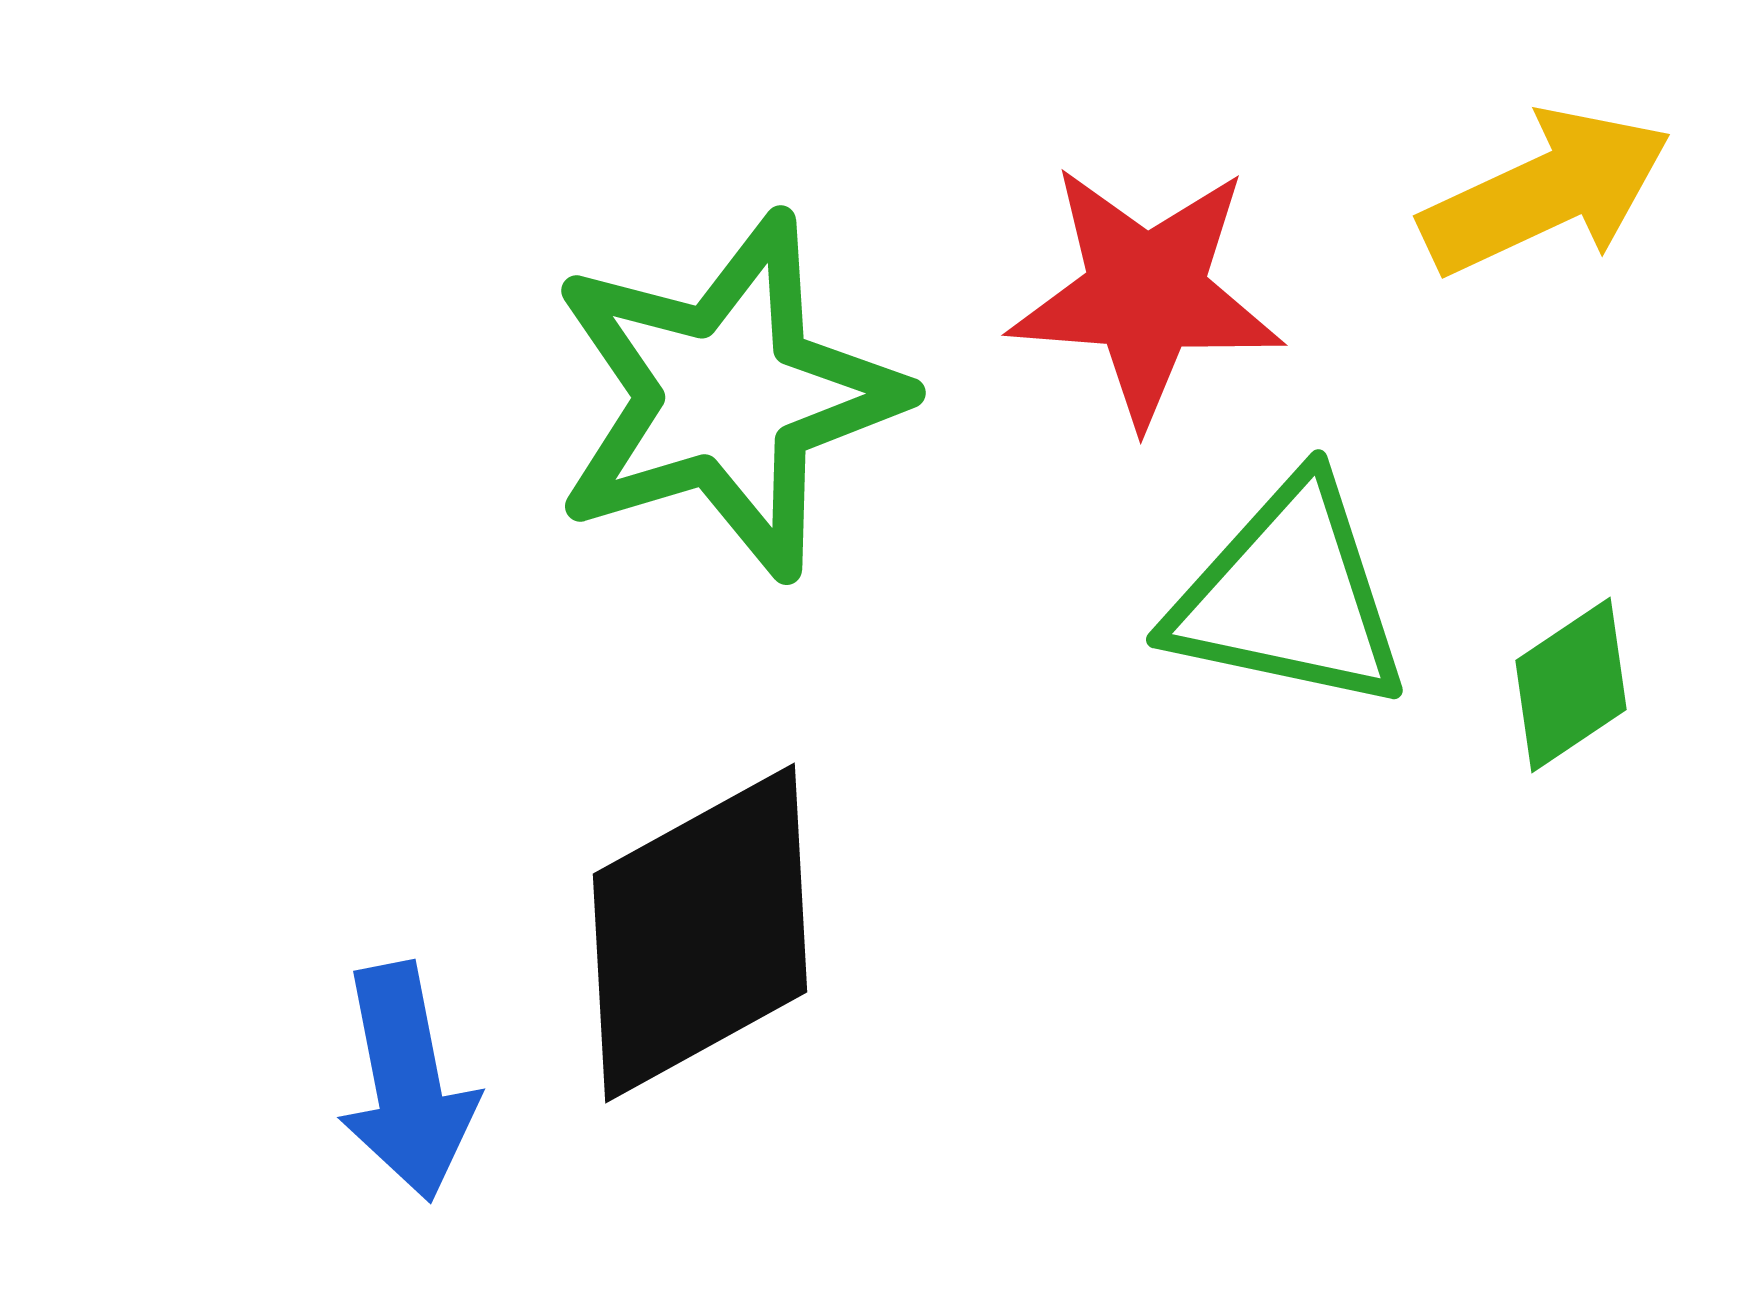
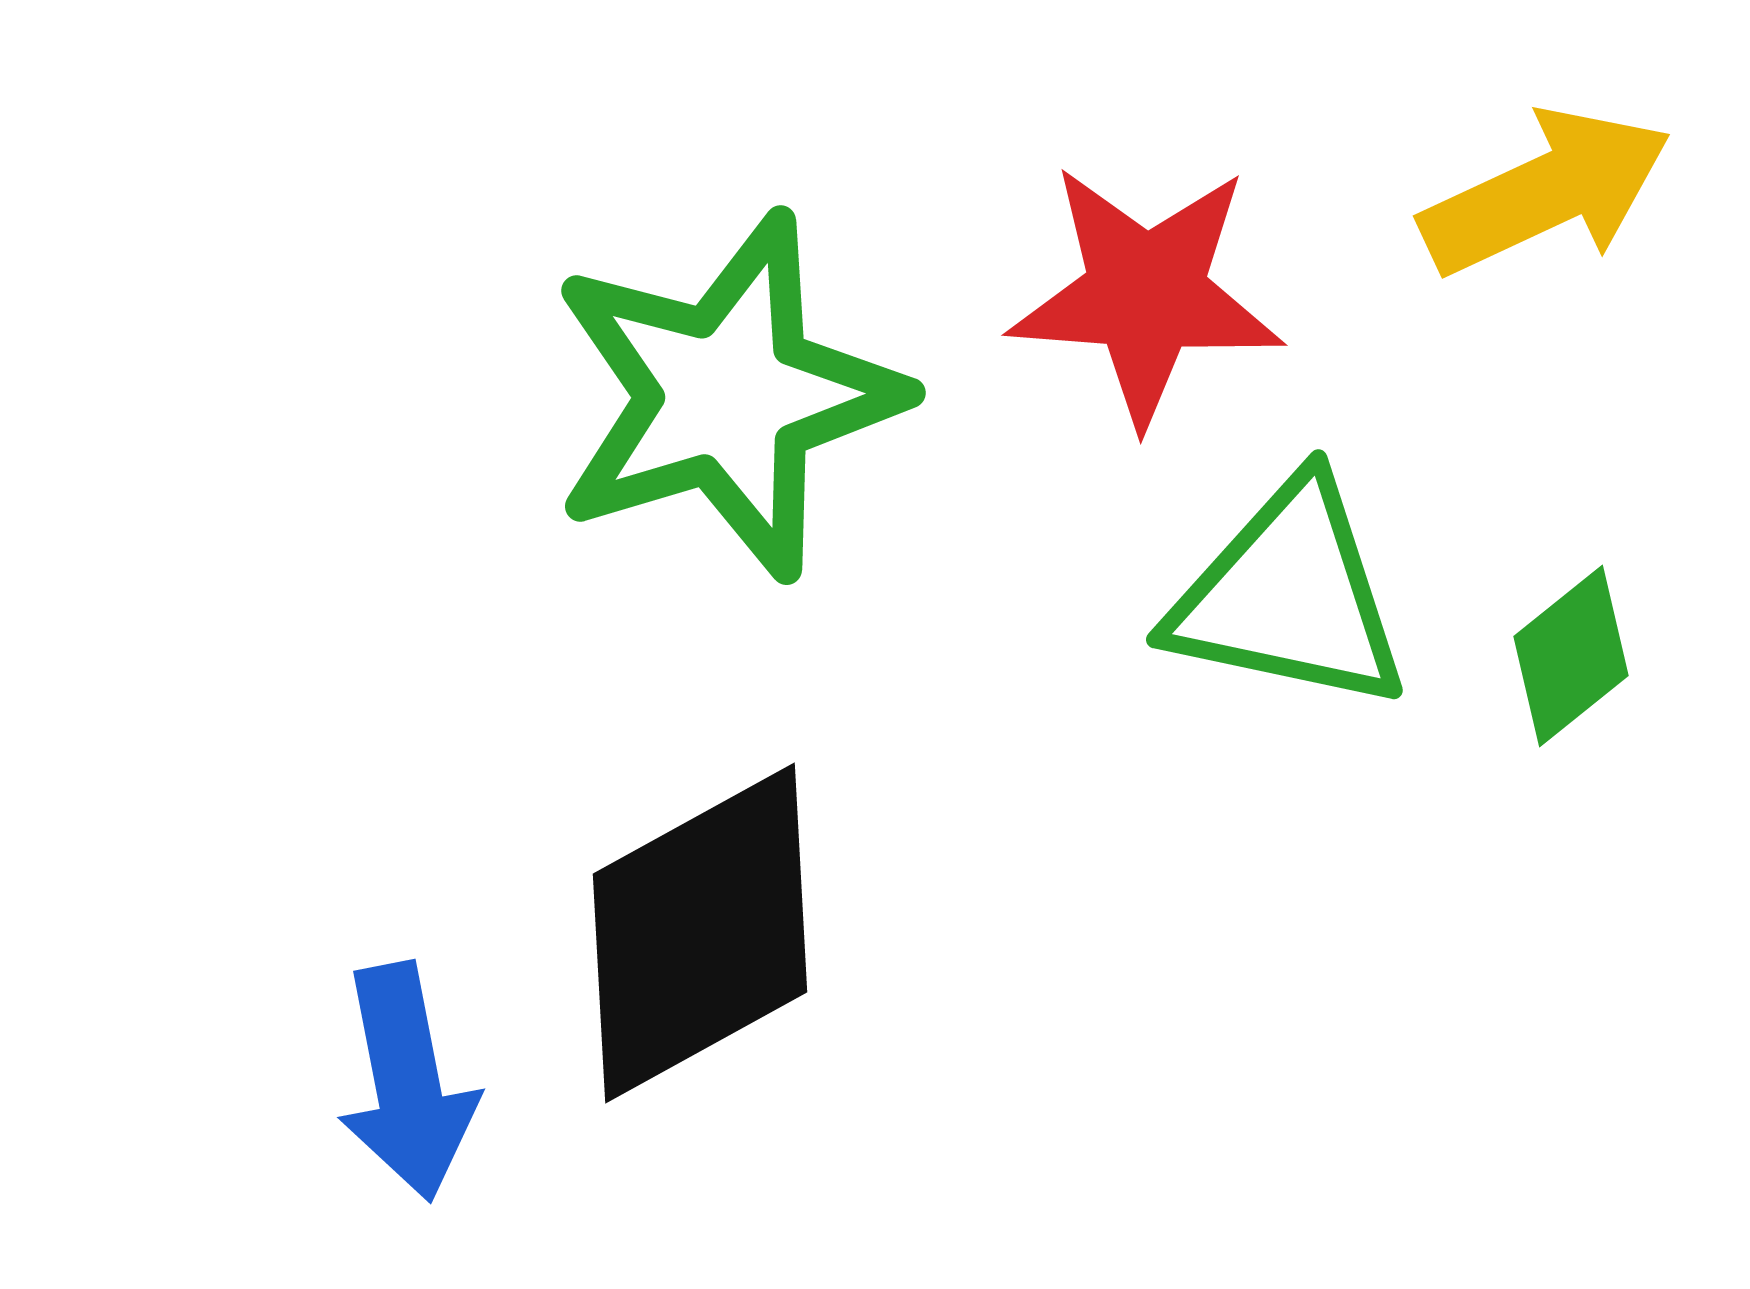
green diamond: moved 29 px up; rotated 5 degrees counterclockwise
